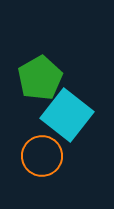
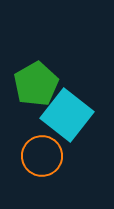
green pentagon: moved 4 px left, 6 px down
